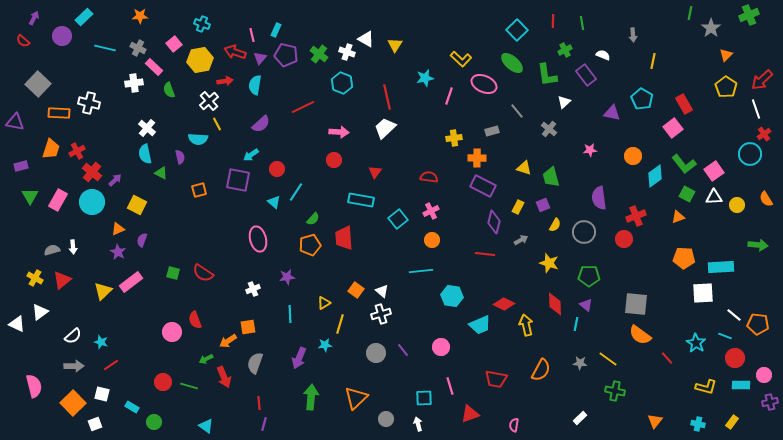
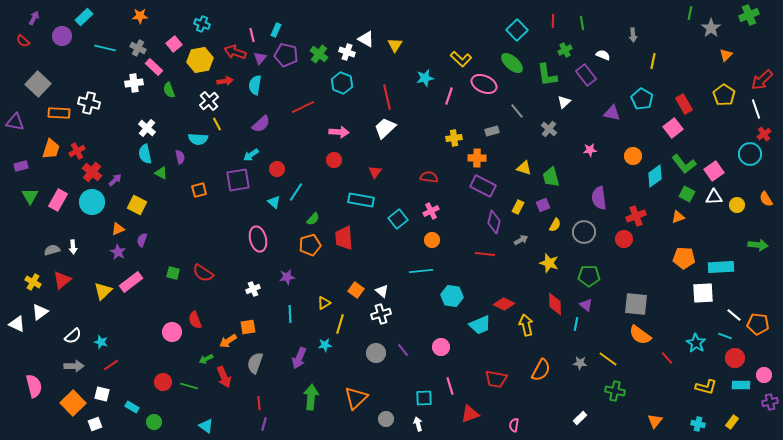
yellow pentagon at (726, 87): moved 2 px left, 8 px down
purple square at (238, 180): rotated 20 degrees counterclockwise
yellow cross at (35, 278): moved 2 px left, 4 px down
